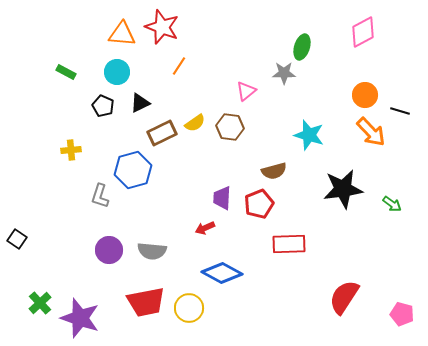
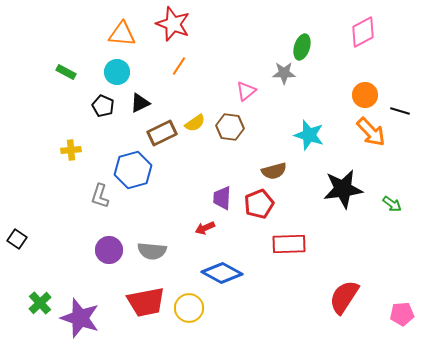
red star: moved 11 px right, 3 px up
pink pentagon: rotated 20 degrees counterclockwise
